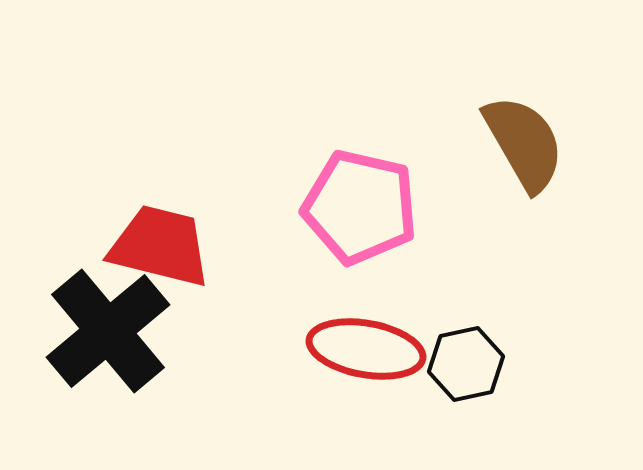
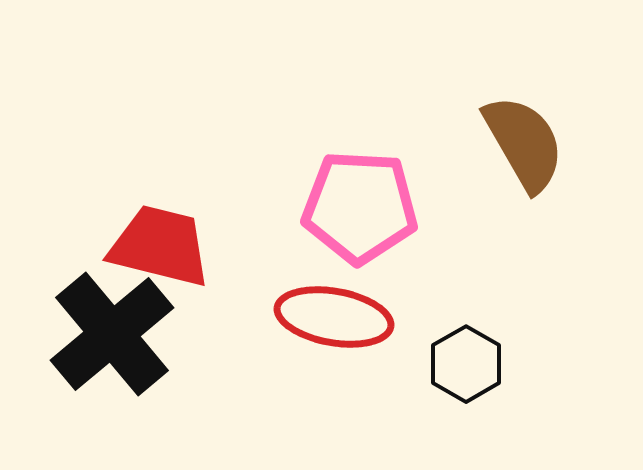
pink pentagon: rotated 10 degrees counterclockwise
black cross: moved 4 px right, 3 px down
red ellipse: moved 32 px left, 32 px up
black hexagon: rotated 18 degrees counterclockwise
